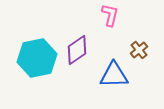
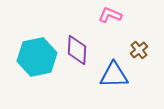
pink L-shape: rotated 80 degrees counterclockwise
purple diamond: rotated 52 degrees counterclockwise
cyan hexagon: moved 1 px up
